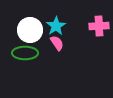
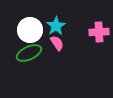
pink cross: moved 6 px down
green ellipse: moved 4 px right; rotated 25 degrees counterclockwise
